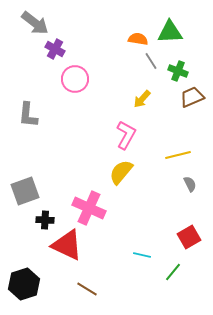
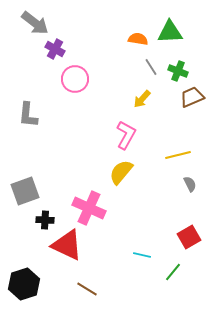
gray line: moved 6 px down
